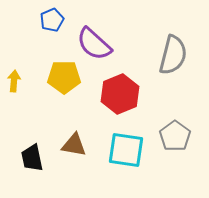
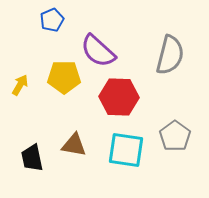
purple semicircle: moved 4 px right, 7 px down
gray semicircle: moved 3 px left
yellow arrow: moved 6 px right, 4 px down; rotated 25 degrees clockwise
red hexagon: moved 1 px left, 3 px down; rotated 24 degrees clockwise
